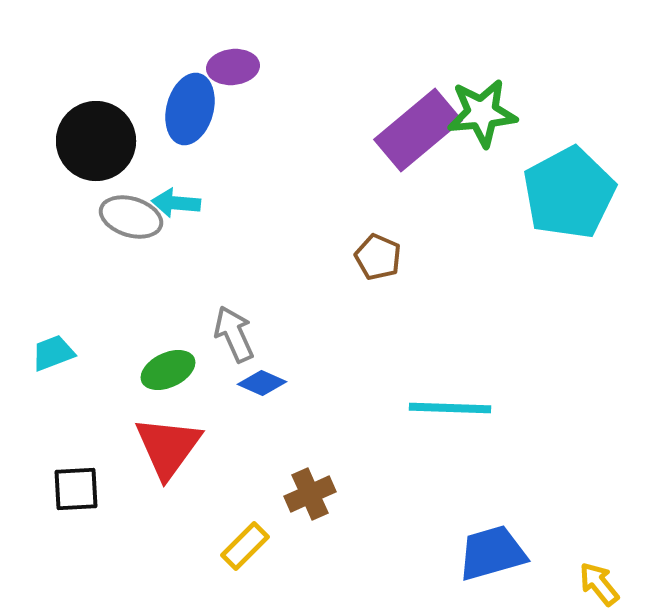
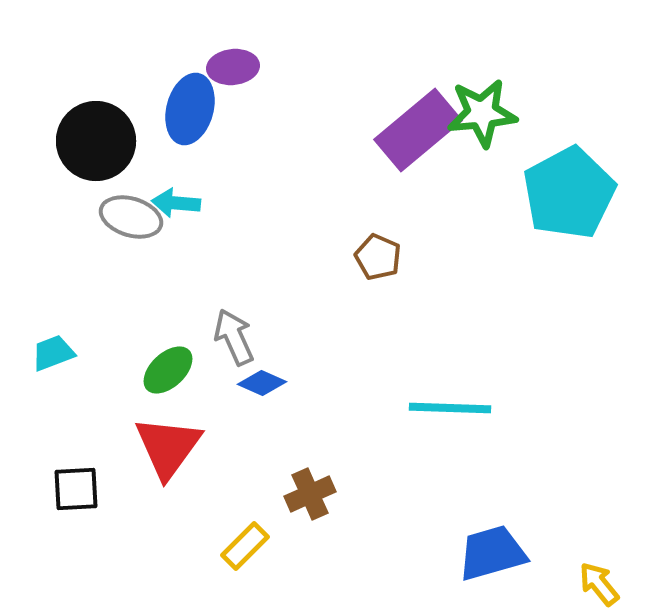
gray arrow: moved 3 px down
green ellipse: rotated 18 degrees counterclockwise
